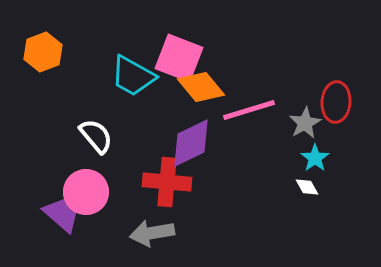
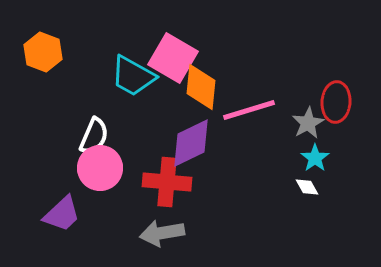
orange hexagon: rotated 18 degrees counterclockwise
pink square: moved 6 px left; rotated 9 degrees clockwise
orange diamond: rotated 45 degrees clockwise
gray star: moved 3 px right
white semicircle: moved 2 px left; rotated 63 degrees clockwise
pink circle: moved 14 px right, 24 px up
purple trapezoid: rotated 96 degrees clockwise
gray arrow: moved 10 px right
